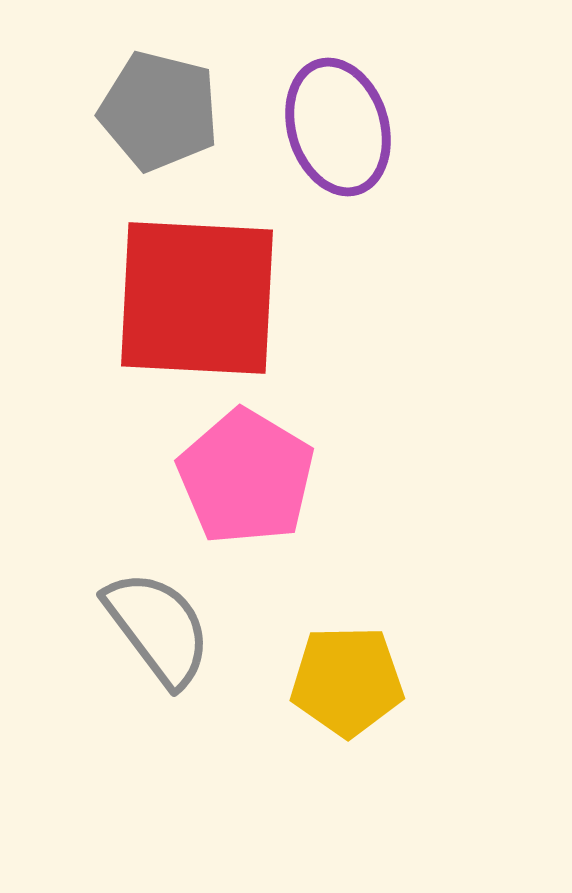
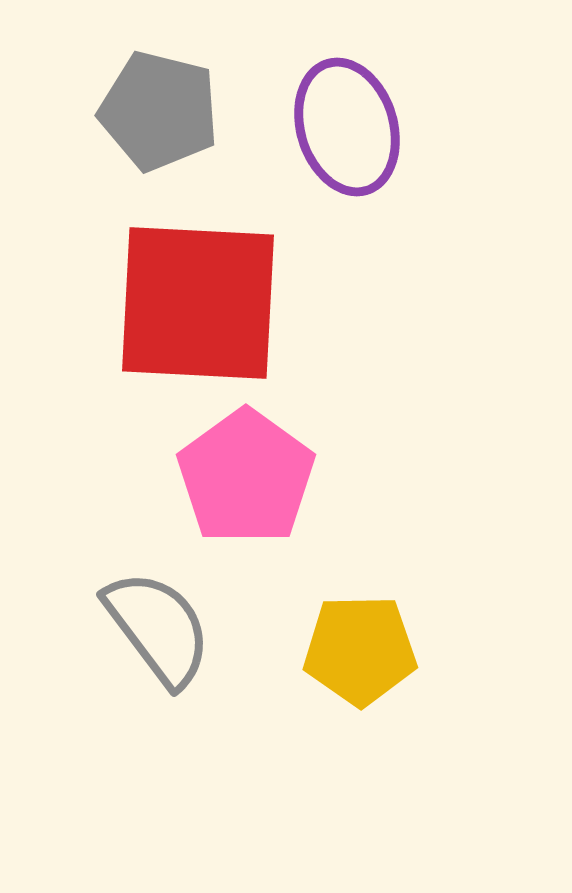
purple ellipse: moved 9 px right
red square: moved 1 px right, 5 px down
pink pentagon: rotated 5 degrees clockwise
yellow pentagon: moved 13 px right, 31 px up
